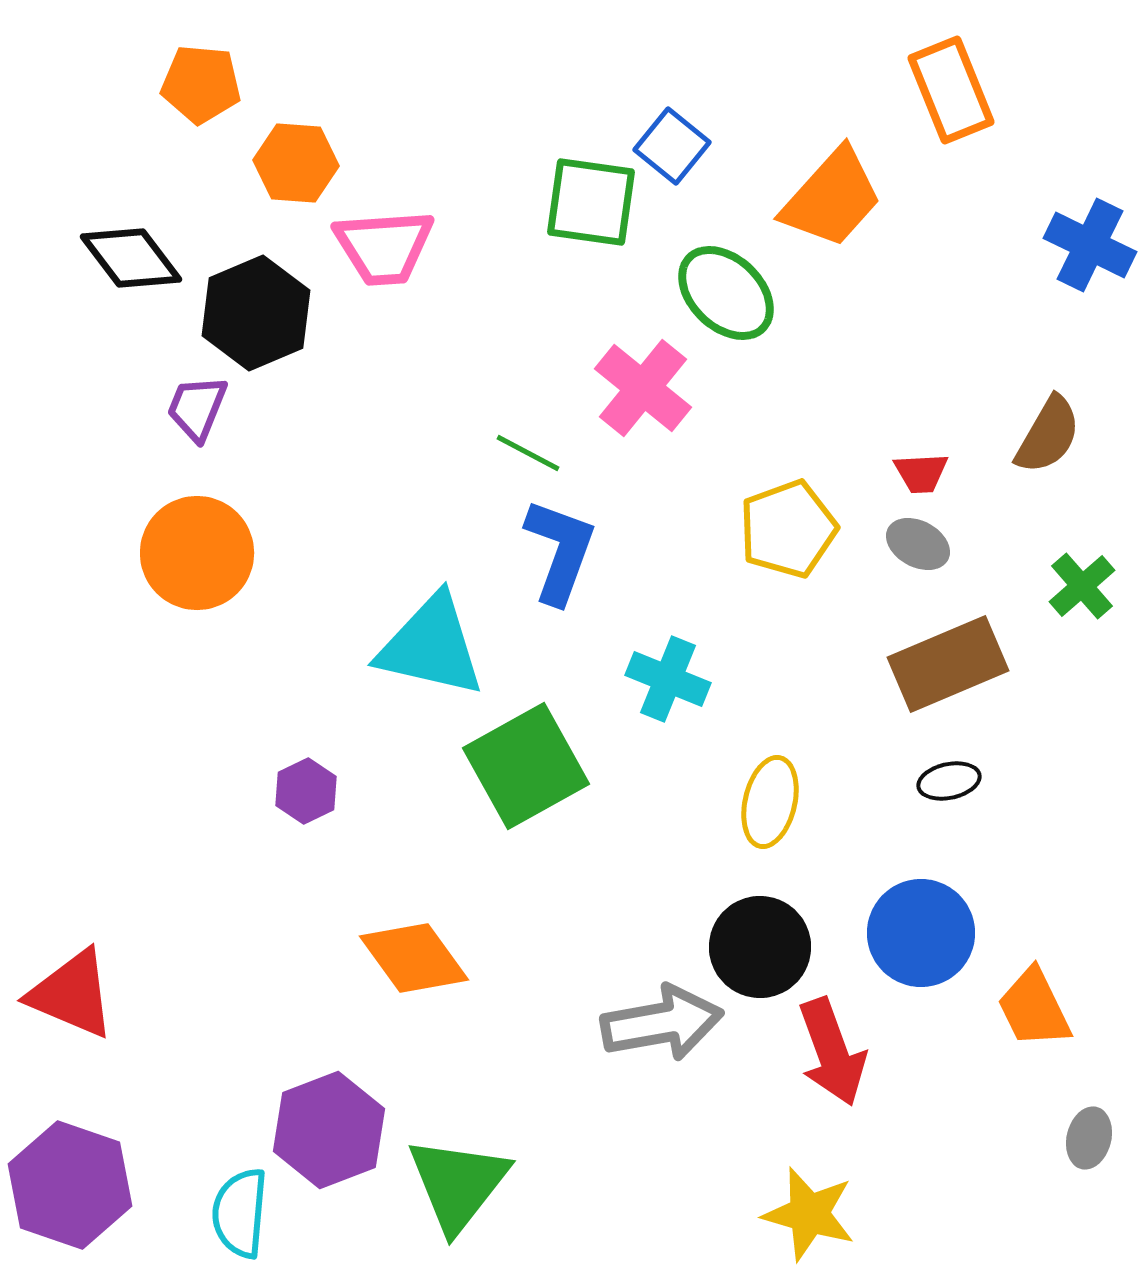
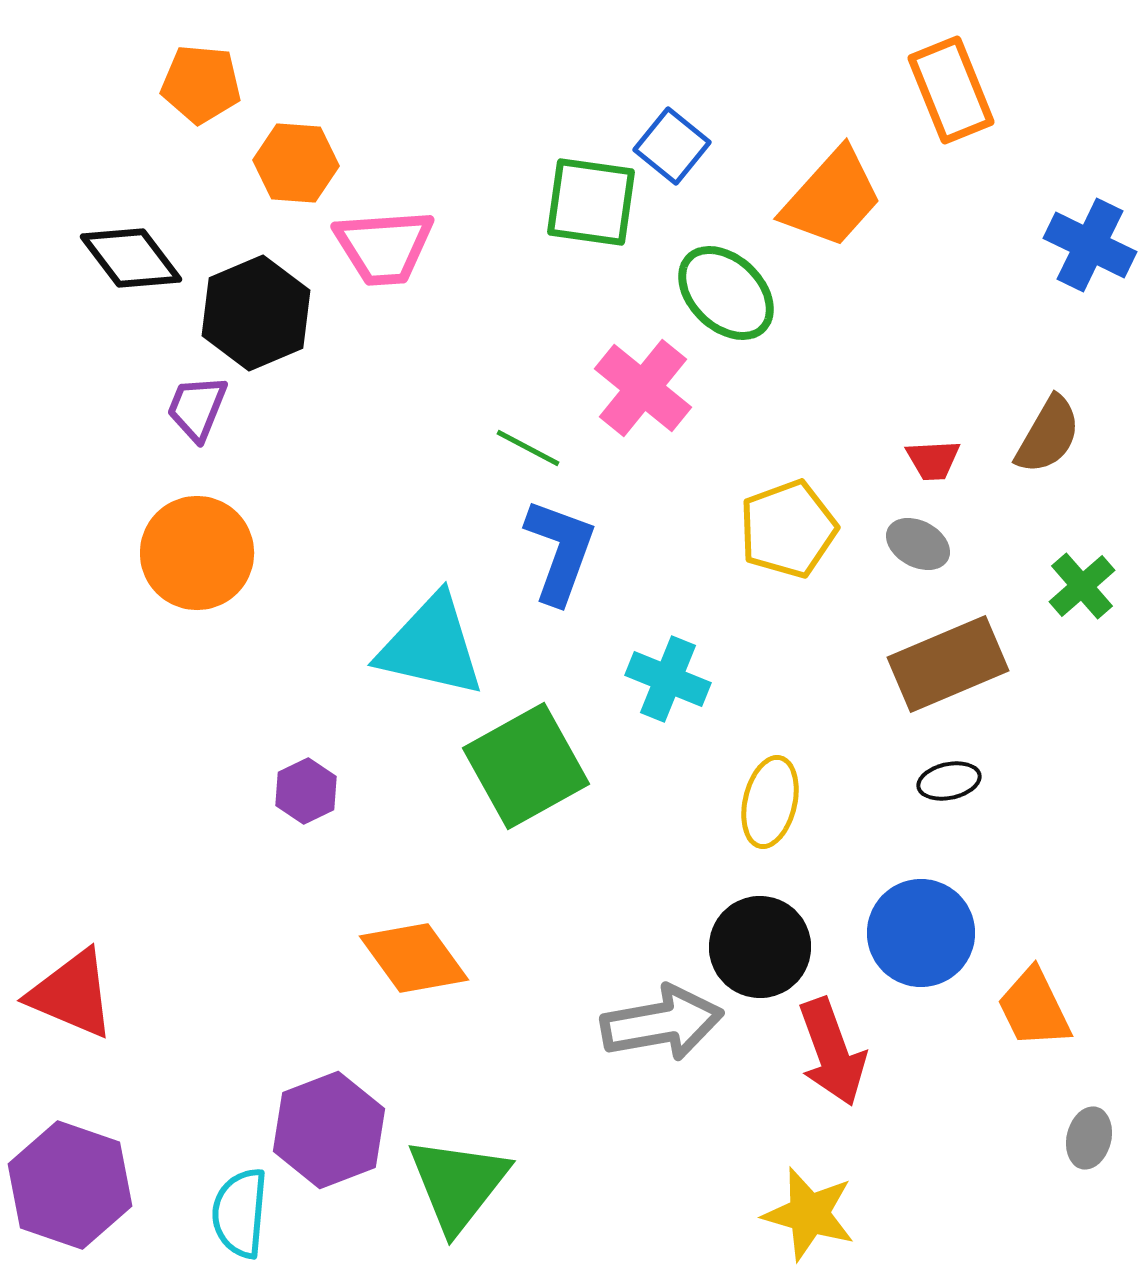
green line at (528, 453): moved 5 px up
red trapezoid at (921, 473): moved 12 px right, 13 px up
